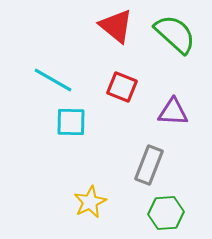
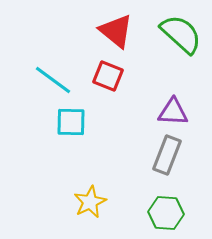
red triangle: moved 5 px down
green semicircle: moved 6 px right
cyan line: rotated 6 degrees clockwise
red square: moved 14 px left, 11 px up
gray rectangle: moved 18 px right, 10 px up
green hexagon: rotated 8 degrees clockwise
